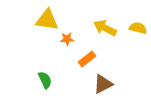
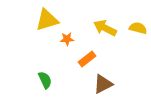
yellow triangle: rotated 25 degrees counterclockwise
